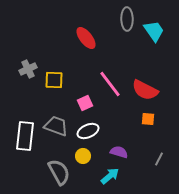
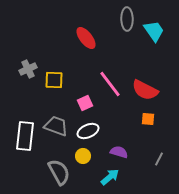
cyan arrow: moved 1 px down
